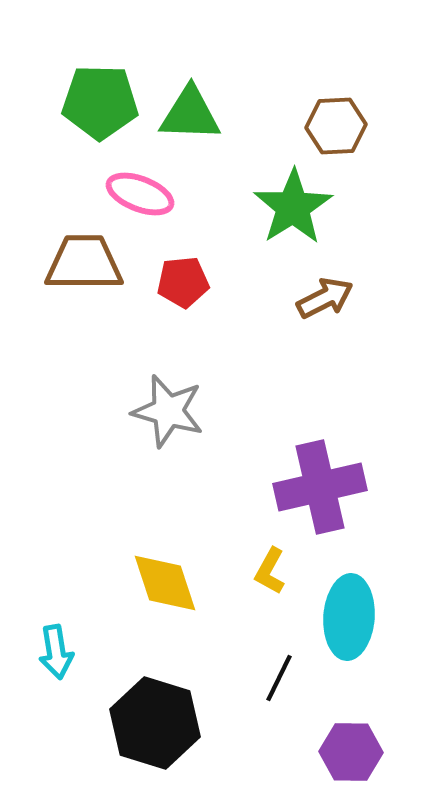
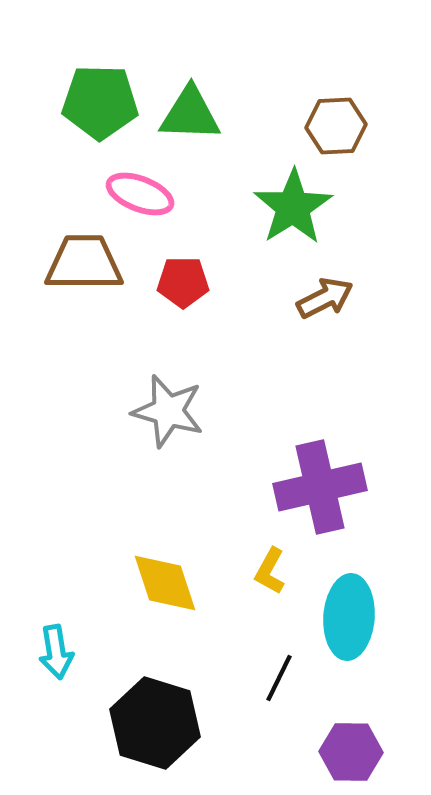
red pentagon: rotated 6 degrees clockwise
